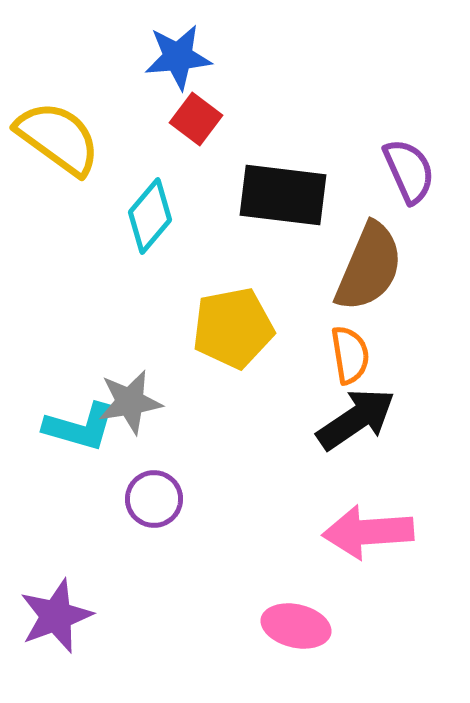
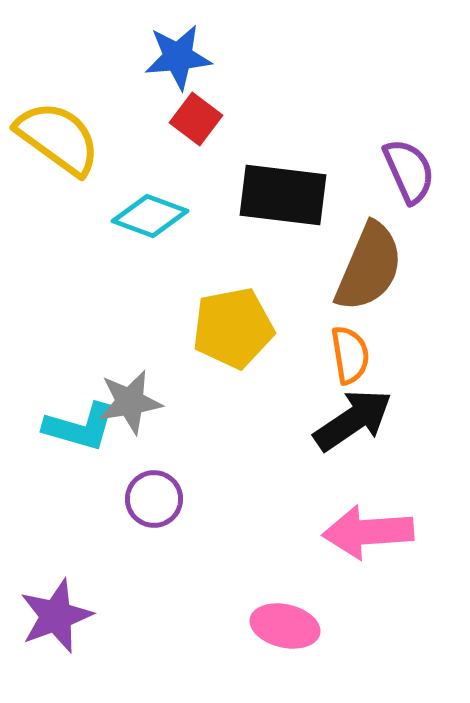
cyan diamond: rotated 70 degrees clockwise
black arrow: moved 3 px left, 1 px down
pink ellipse: moved 11 px left
